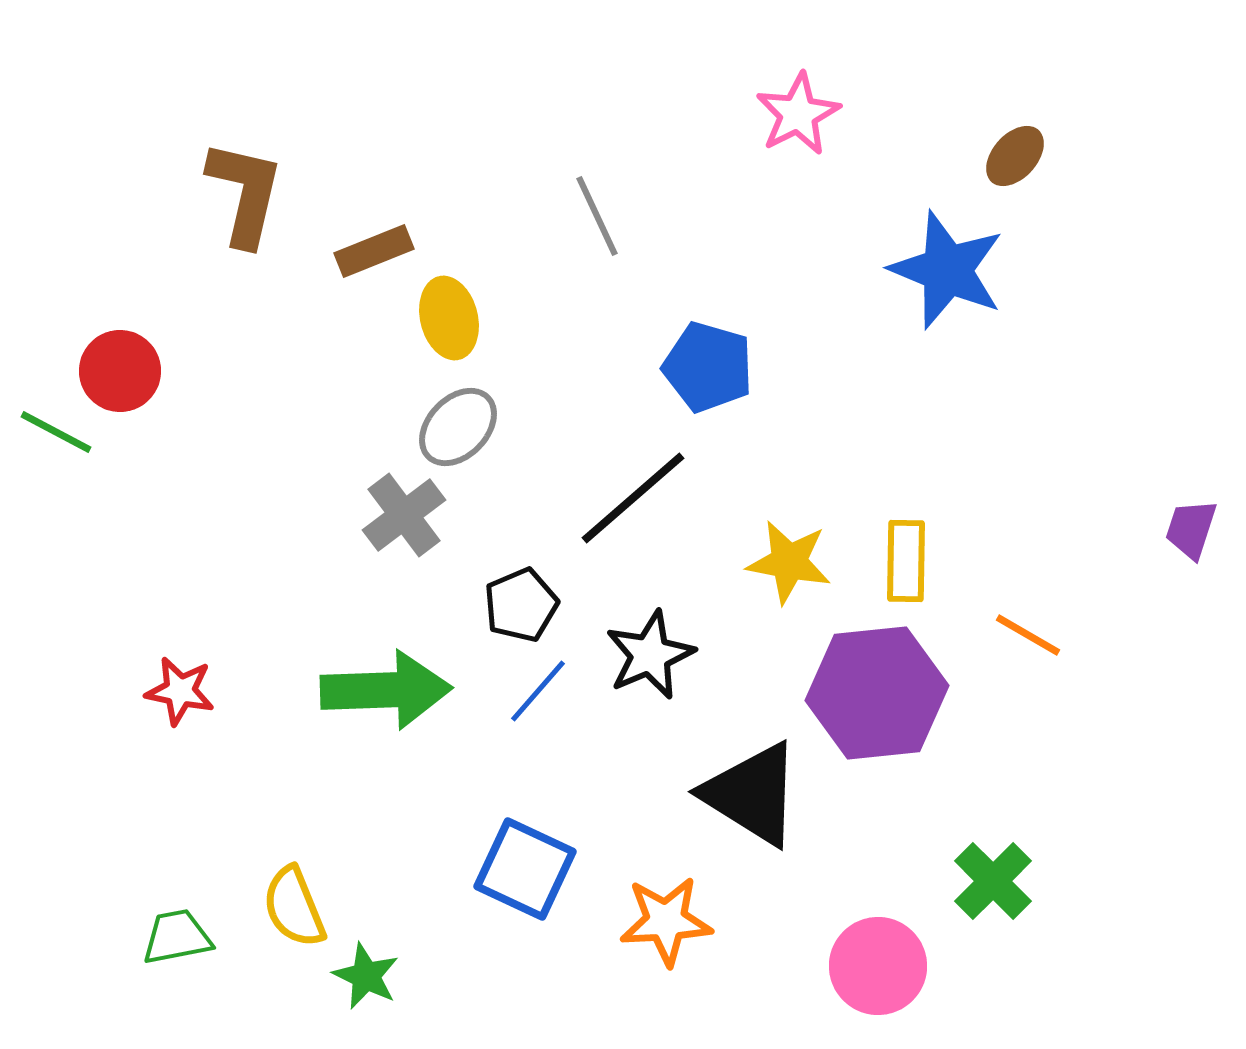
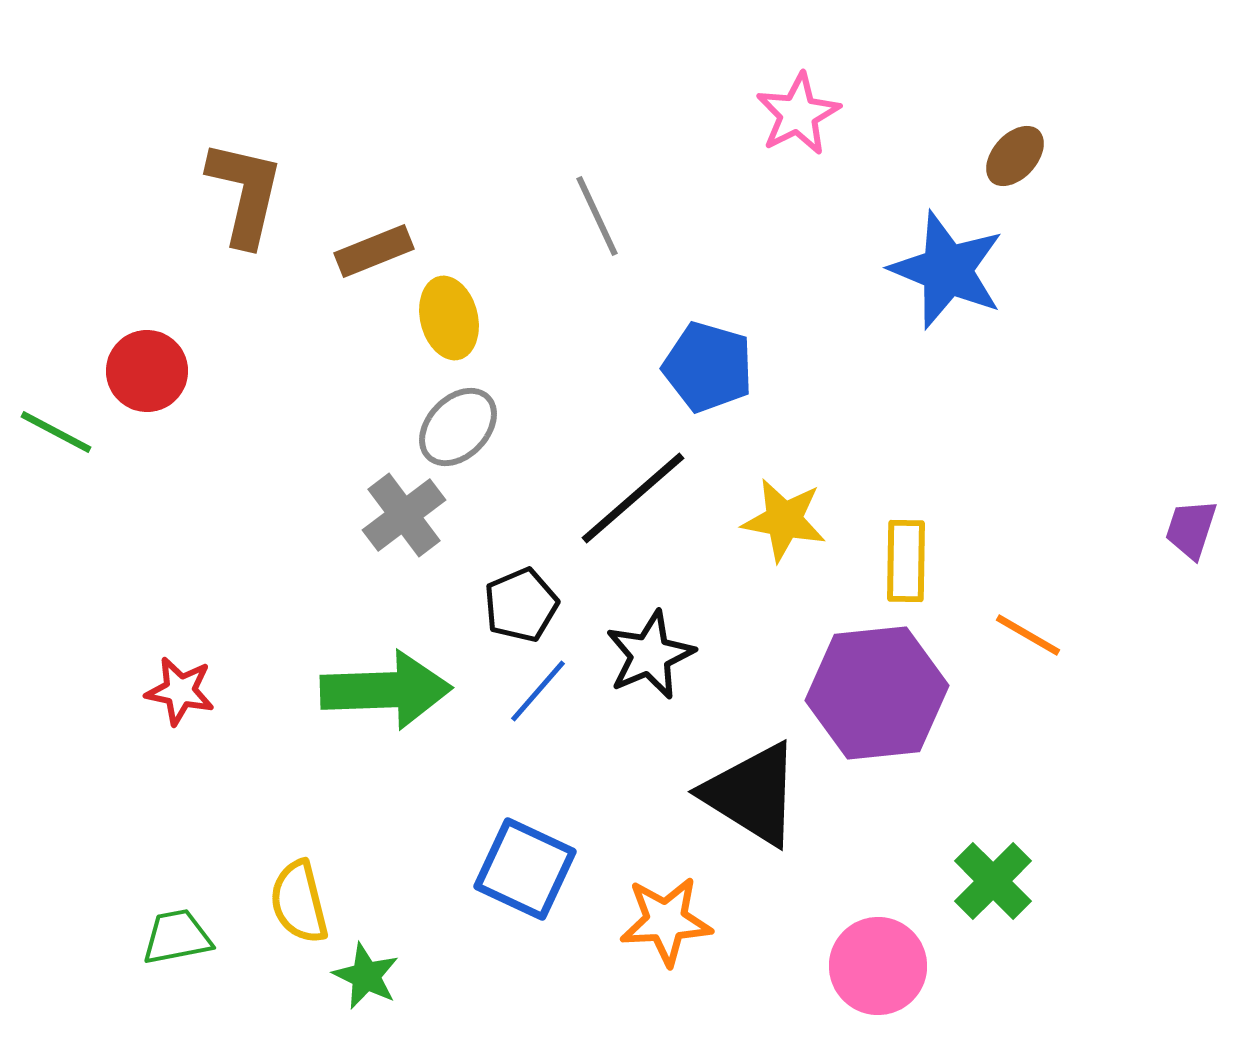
red circle: moved 27 px right
yellow star: moved 5 px left, 42 px up
yellow semicircle: moved 5 px right, 5 px up; rotated 8 degrees clockwise
